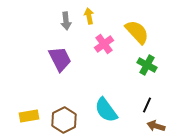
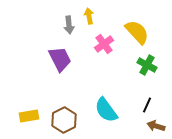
gray arrow: moved 3 px right, 4 px down
